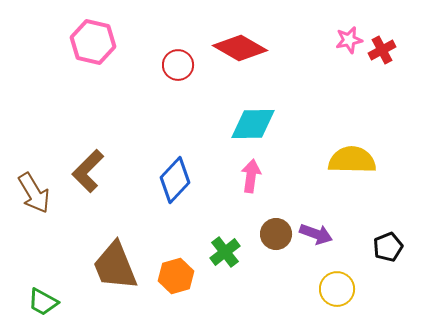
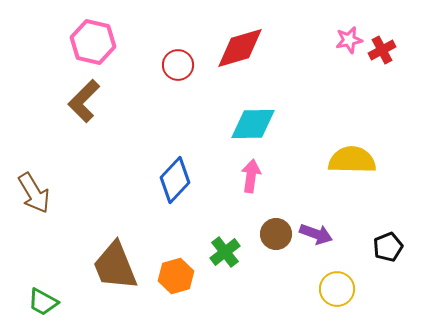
red diamond: rotated 46 degrees counterclockwise
brown L-shape: moved 4 px left, 70 px up
